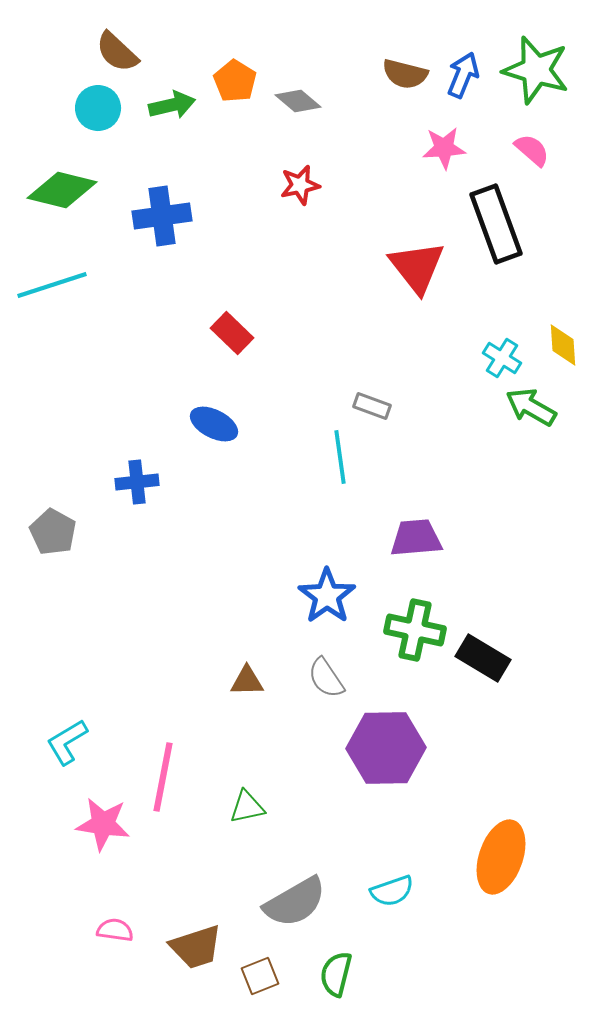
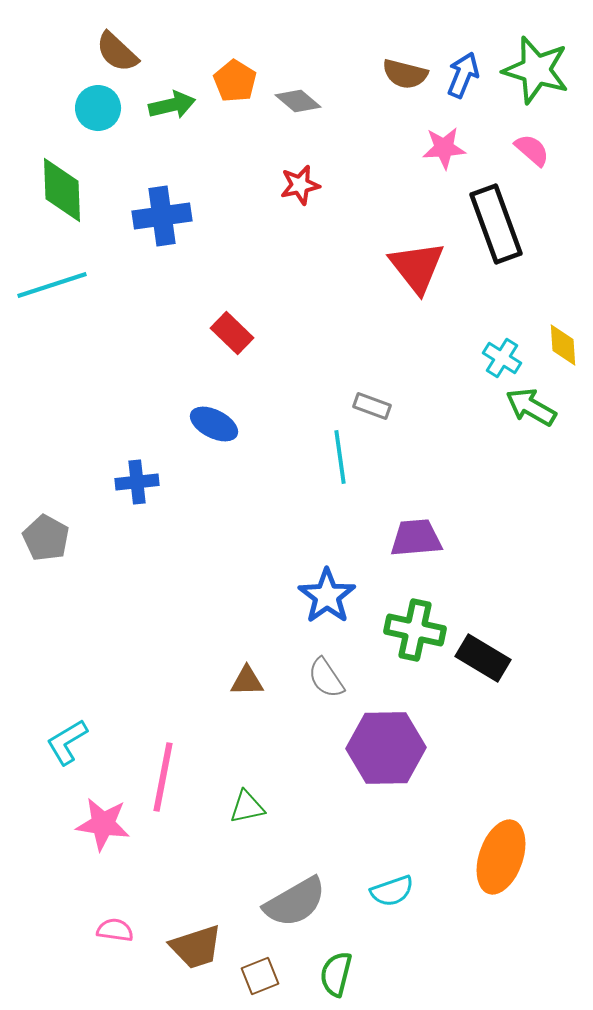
green diamond at (62, 190): rotated 74 degrees clockwise
gray pentagon at (53, 532): moved 7 px left, 6 px down
